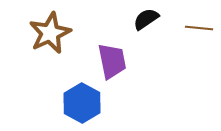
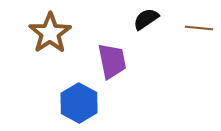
brown star: rotated 9 degrees counterclockwise
blue hexagon: moved 3 px left
